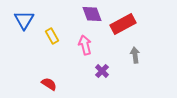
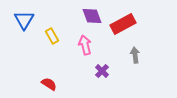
purple diamond: moved 2 px down
